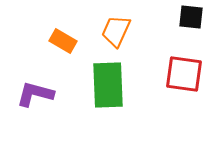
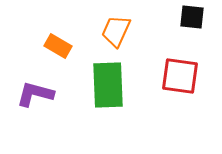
black square: moved 1 px right
orange rectangle: moved 5 px left, 5 px down
red square: moved 4 px left, 2 px down
